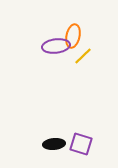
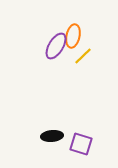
purple ellipse: rotated 52 degrees counterclockwise
black ellipse: moved 2 px left, 8 px up
